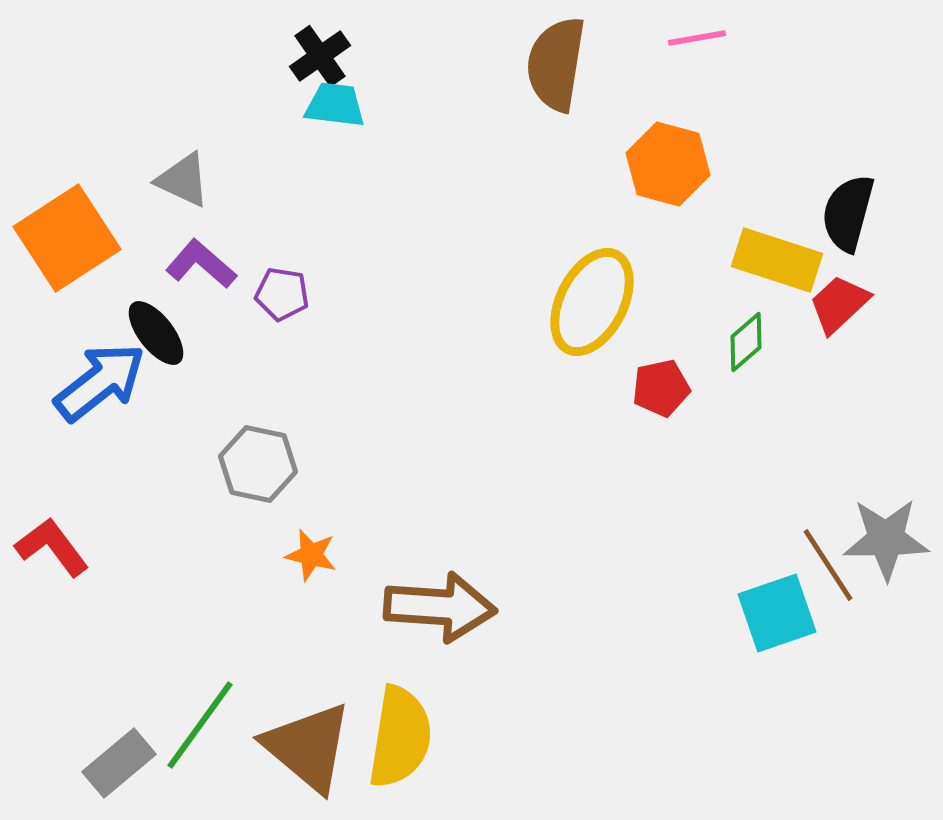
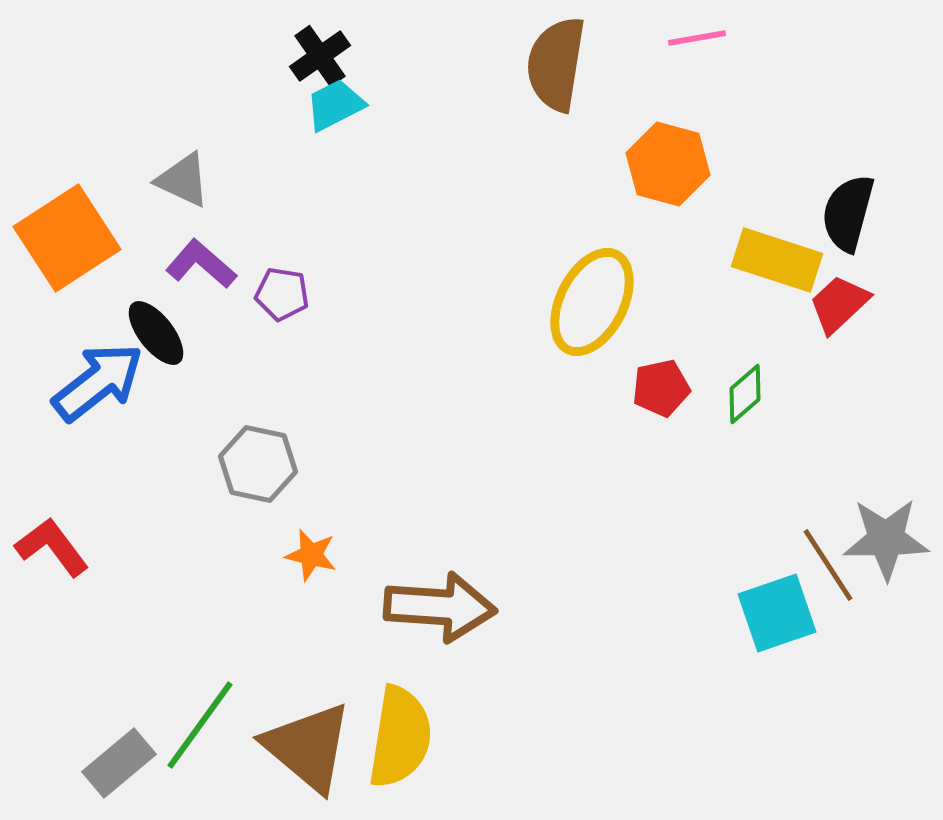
cyan trapezoid: rotated 34 degrees counterclockwise
green diamond: moved 1 px left, 52 px down
blue arrow: moved 2 px left
